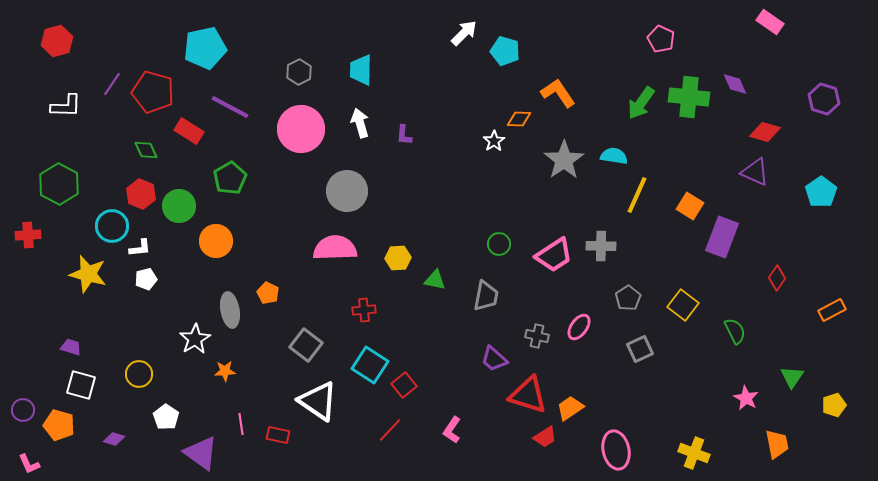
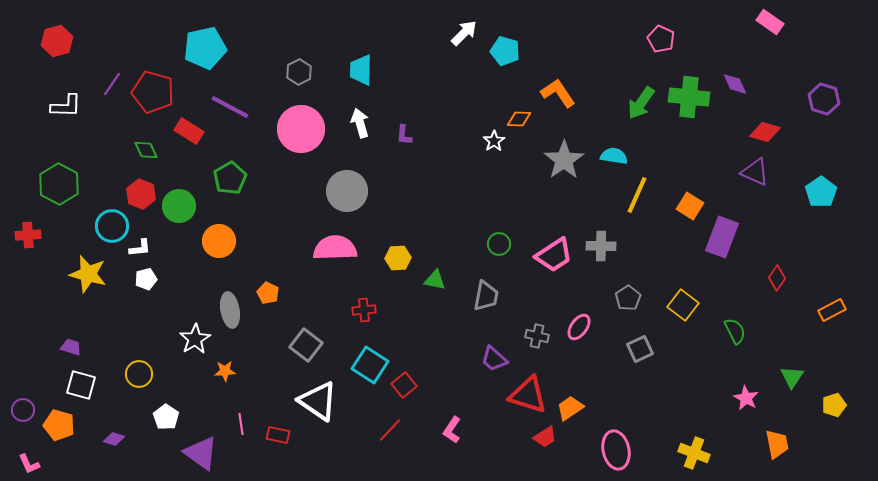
orange circle at (216, 241): moved 3 px right
